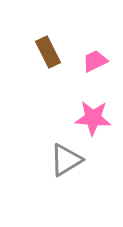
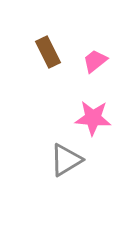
pink trapezoid: rotated 12 degrees counterclockwise
